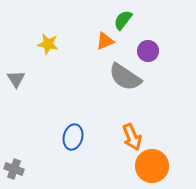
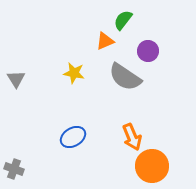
yellow star: moved 26 px right, 29 px down
blue ellipse: rotated 45 degrees clockwise
